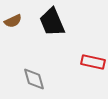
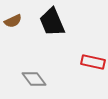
gray diamond: rotated 20 degrees counterclockwise
